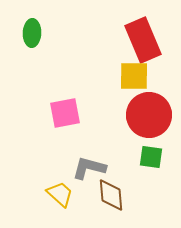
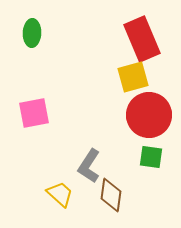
red rectangle: moved 1 px left, 1 px up
yellow square: moved 1 px left, 1 px down; rotated 16 degrees counterclockwise
pink square: moved 31 px left
gray L-shape: moved 2 px up; rotated 72 degrees counterclockwise
brown diamond: rotated 12 degrees clockwise
